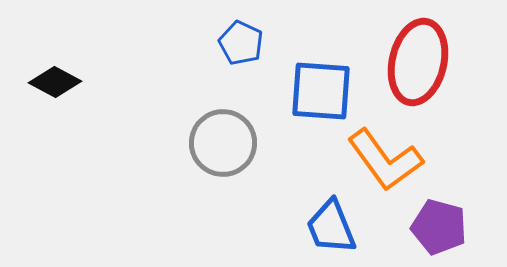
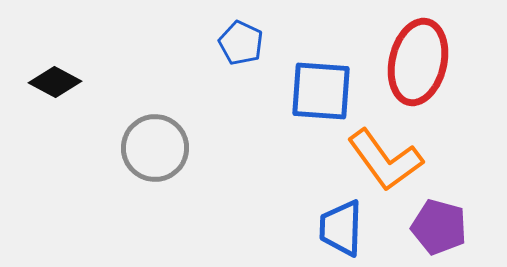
gray circle: moved 68 px left, 5 px down
blue trapezoid: moved 10 px right, 1 px down; rotated 24 degrees clockwise
